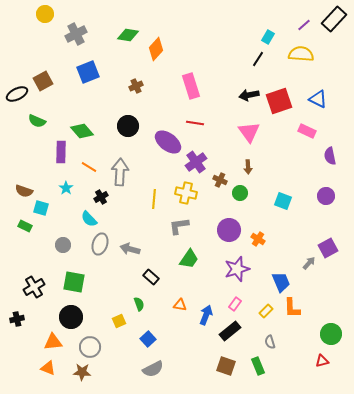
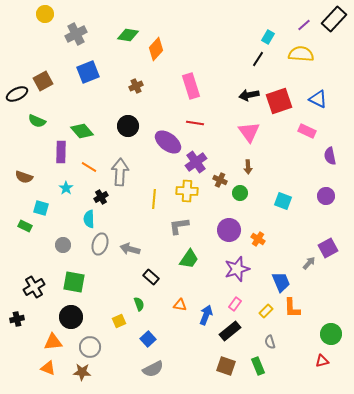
brown semicircle at (24, 191): moved 14 px up
yellow cross at (186, 193): moved 1 px right, 2 px up; rotated 10 degrees counterclockwise
cyan semicircle at (89, 219): rotated 42 degrees clockwise
